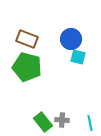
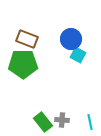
cyan square: moved 2 px up; rotated 14 degrees clockwise
green pentagon: moved 4 px left, 3 px up; rotated 16 degrees counterclockwise
cyan line: moved 1 px up
